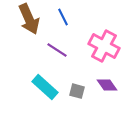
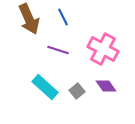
pink cross: moved 1 px left, 3 px down
purple line: moved 1 px right; rotated 15 degrees counterclockwise
purple diamond: moved 1 px left, 1 px down
gray square: rotated 35 degrees clockwise
